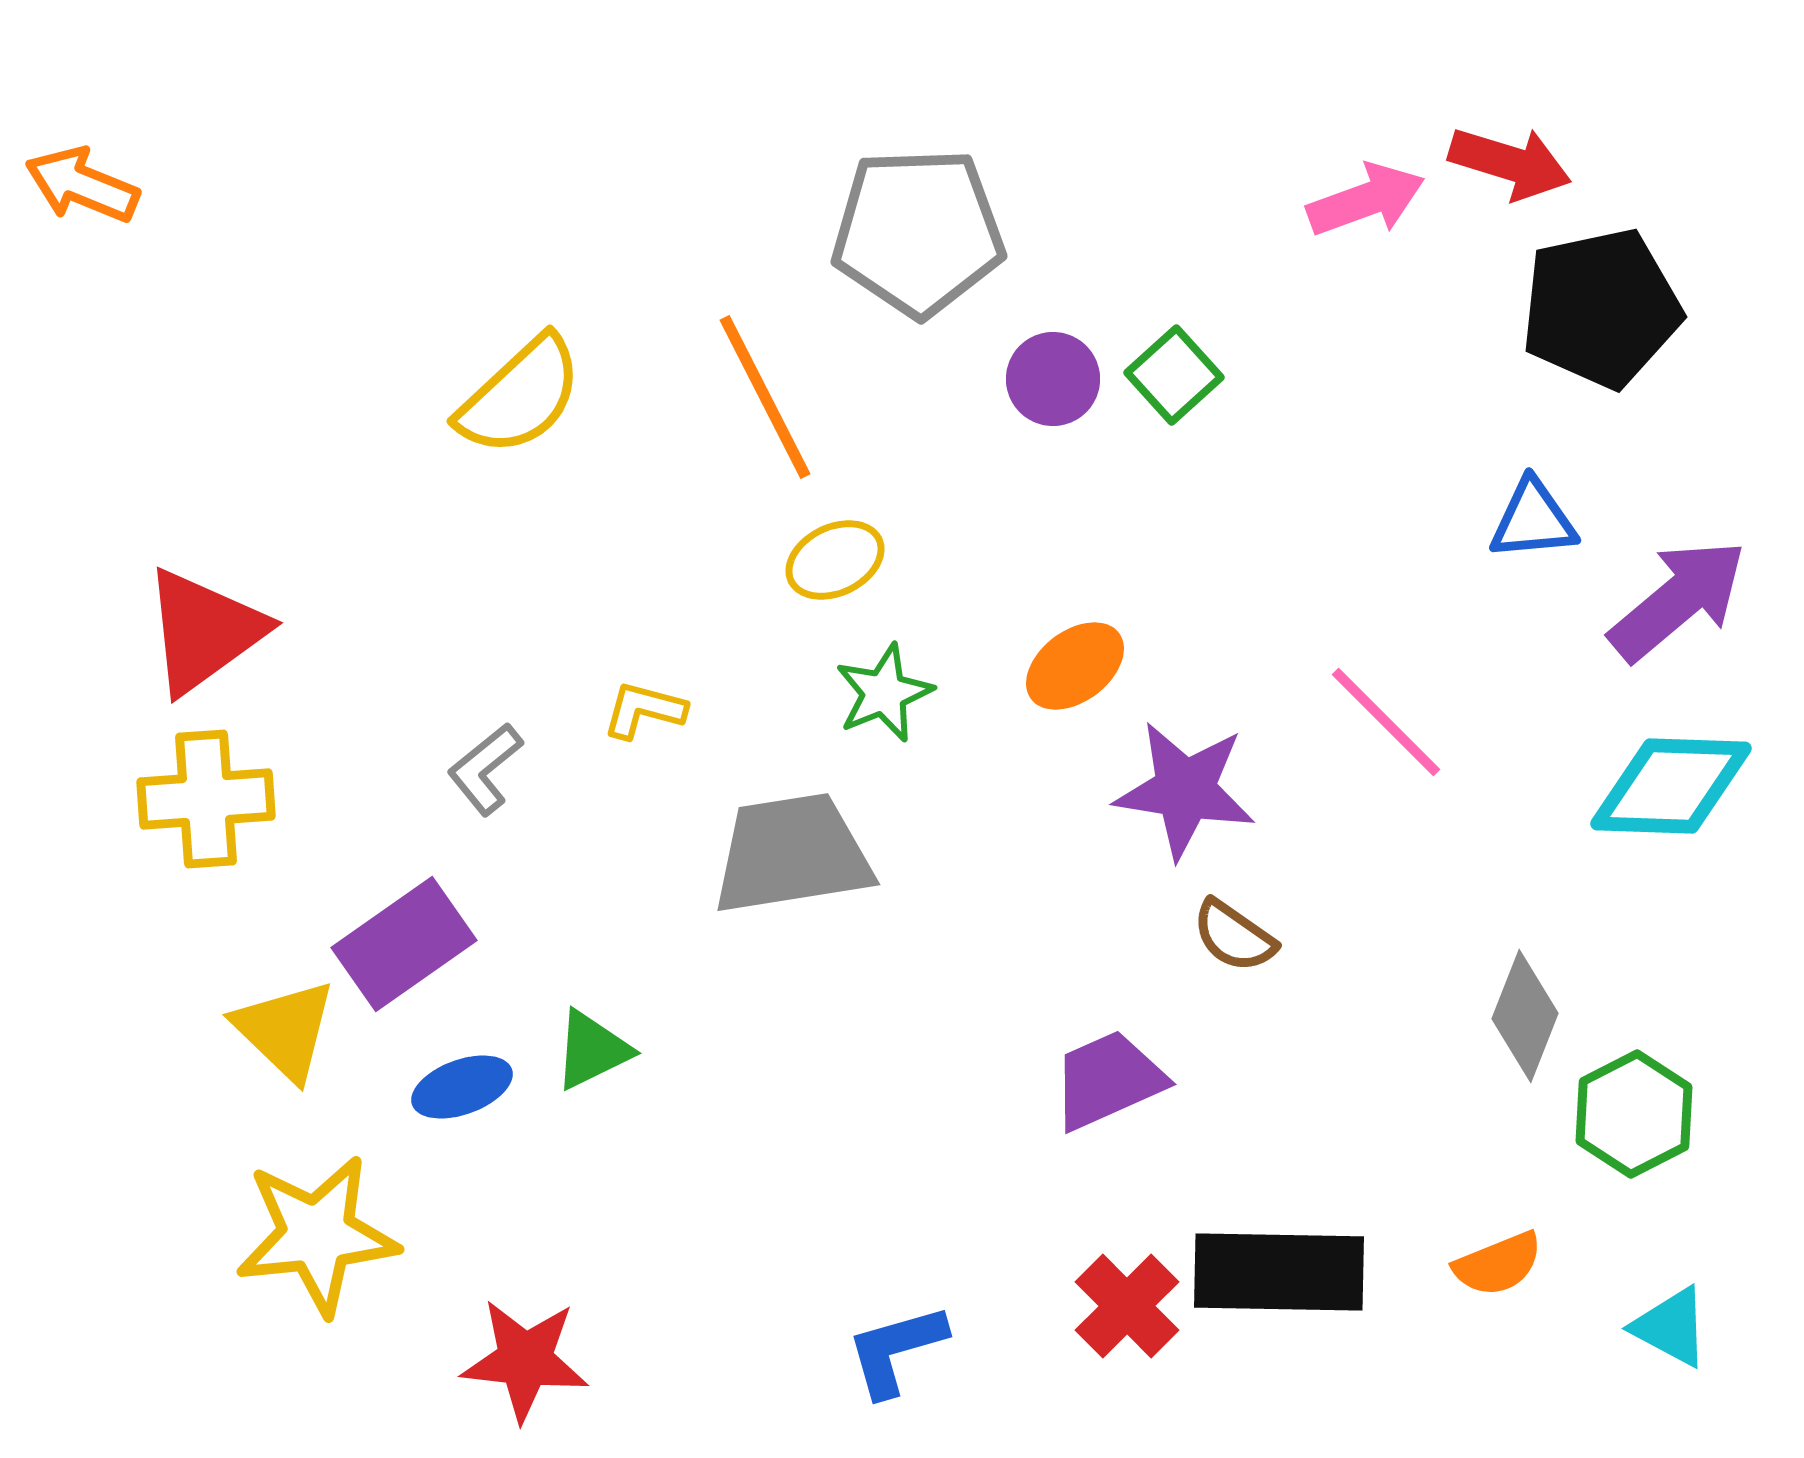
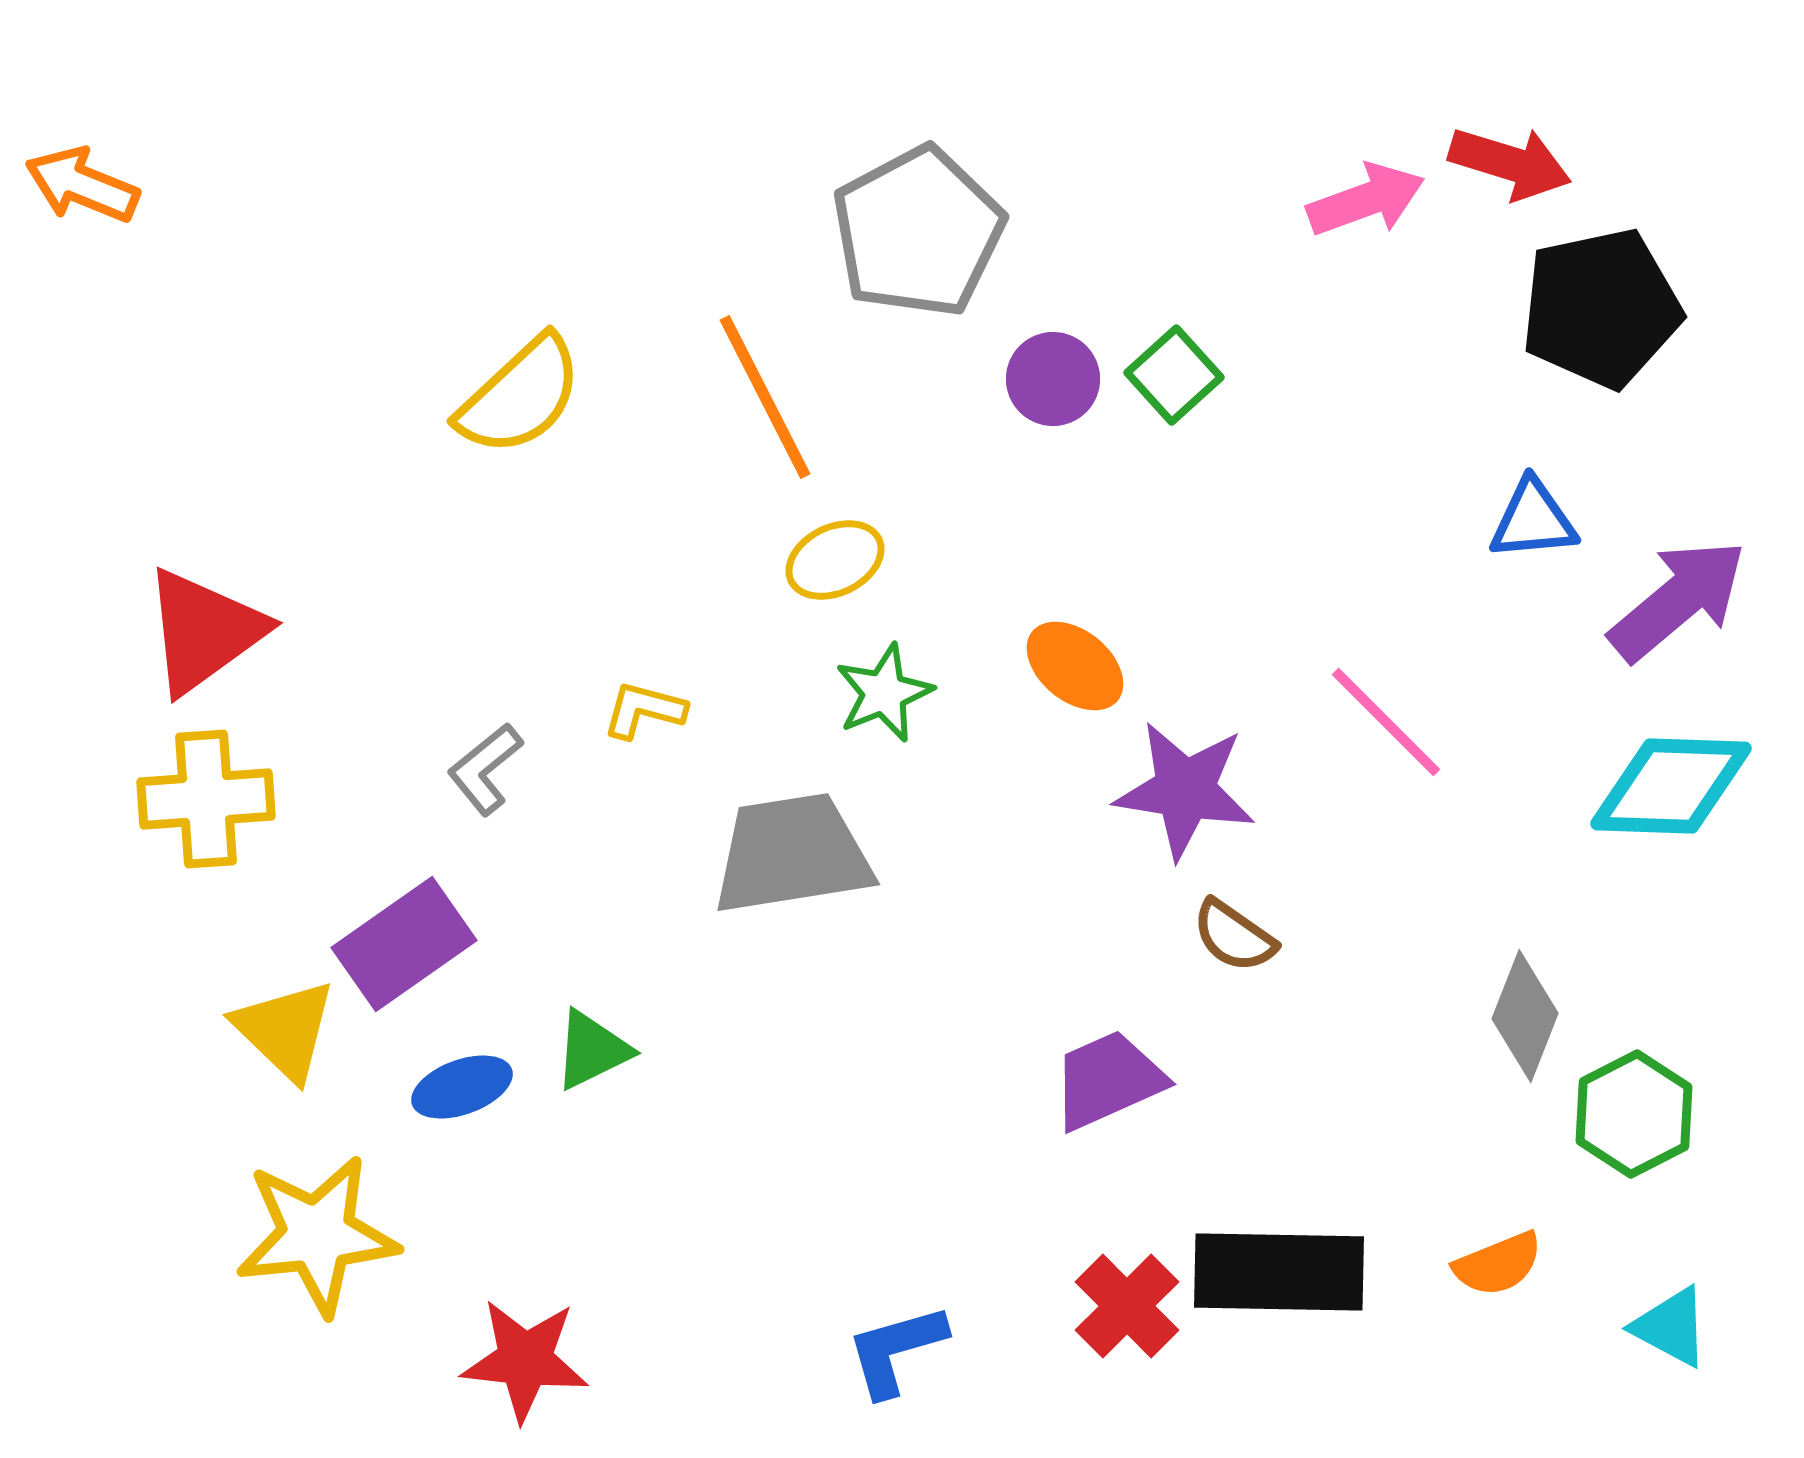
gray pentagon: rotated 26 degrees counterclockwise
orange ellipse: rotated 76 degrees clockwise
